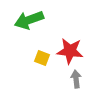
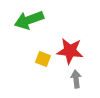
yellow square: moved 1 px right, 1 px down
